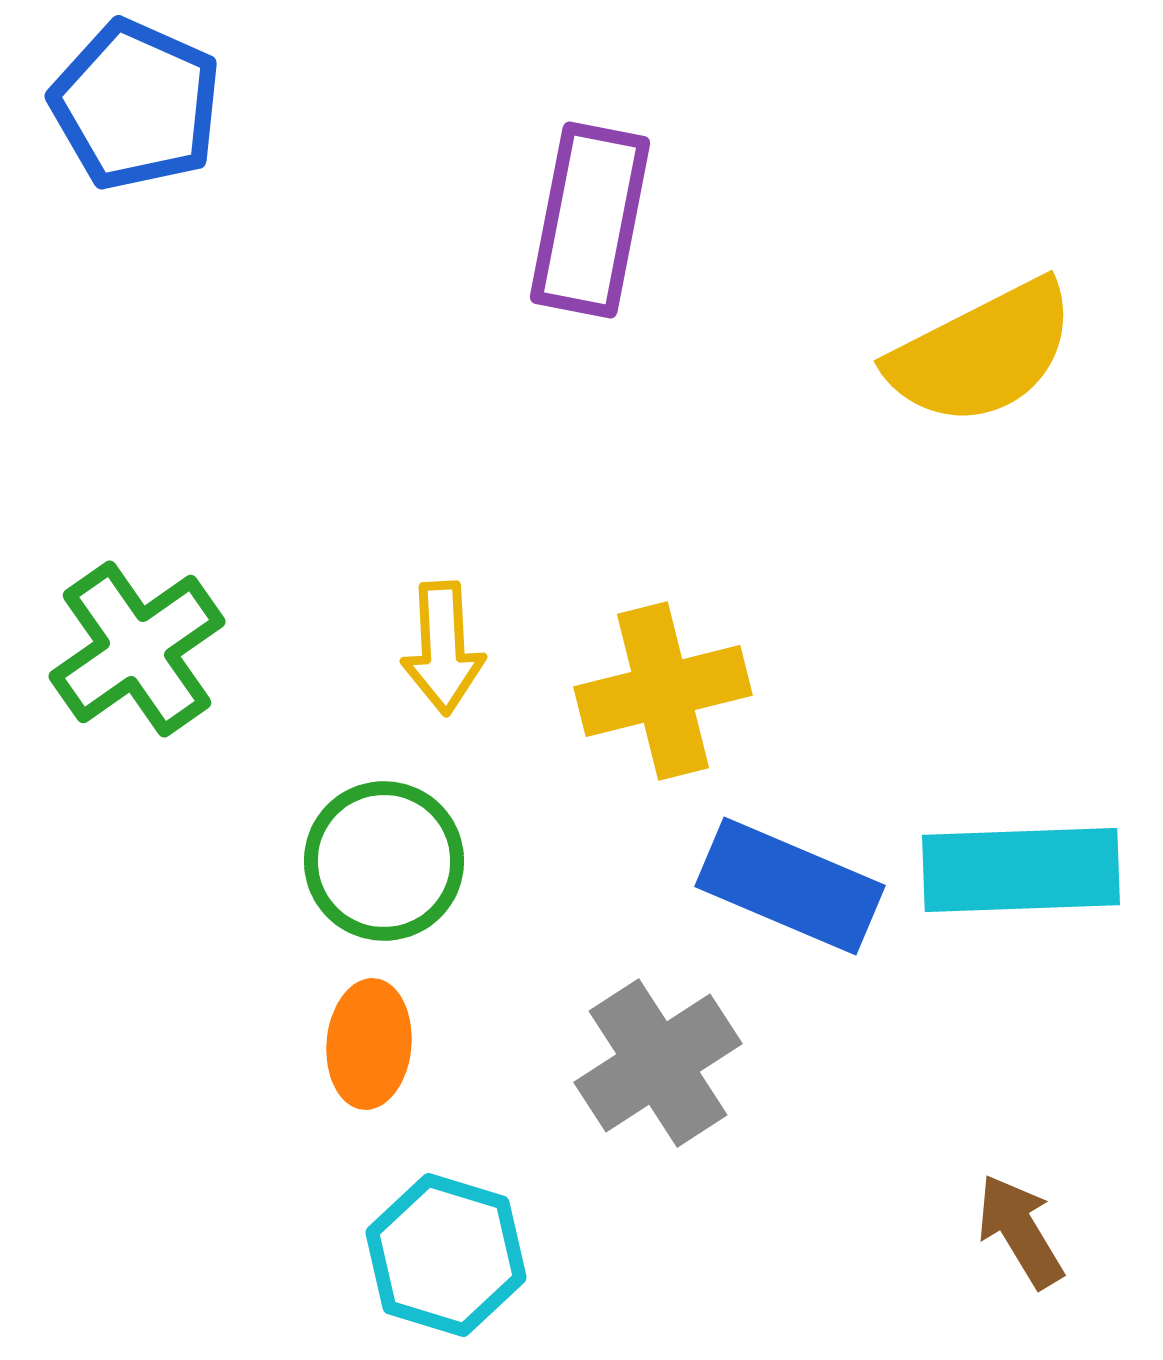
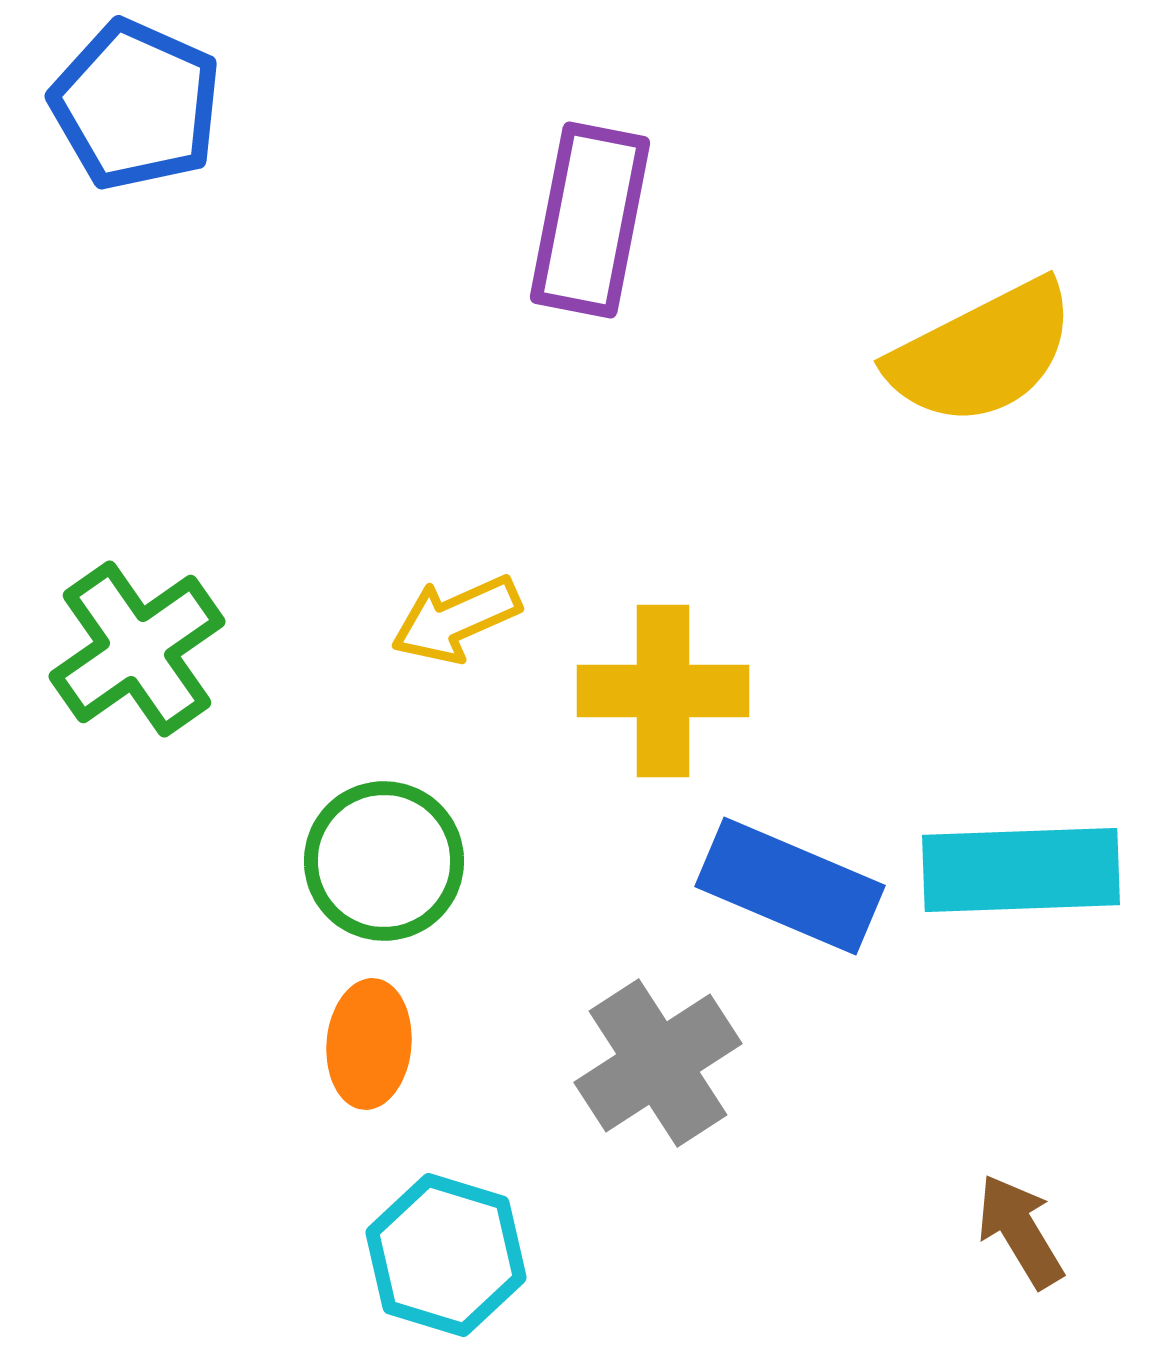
yellow arrow: moved 13 px right, 29 px up; rotated 69 degrees clockwise
yellow cross: rotated 14 degrees clockwise
